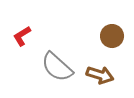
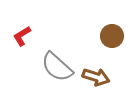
brown arrow: moved 4 px left, 2 px down
